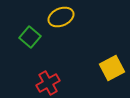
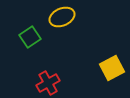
yellow ellipse: moved 1 px right
green square: rotated 15 degrees clockwise
